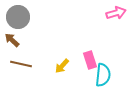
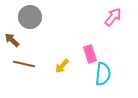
pink arrow: moved 3 px left, 4 px down; rotated 36 degrees counterclockwise
gray circle: moved 12 px right
pink rectangle: moved 6 px up
brown line: moved 3 px right
cyan semicircle: moved 1 px up
